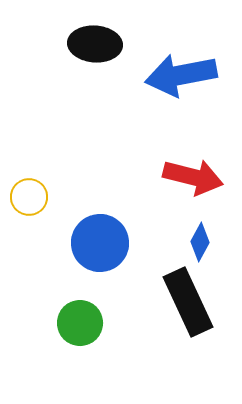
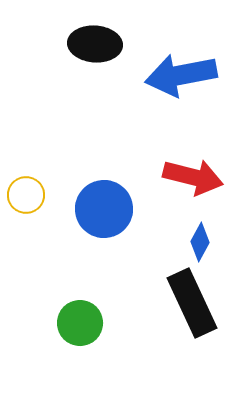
yellow circle: moved 3 px left, 2 px up
blue circle: moved 4 px right, 34 px up
black rectangle: moved 4 px right, 1 px down
